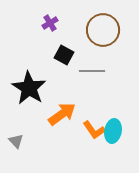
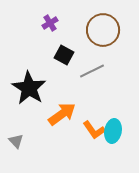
gray line: rotated 25 degrees counterclockwise
